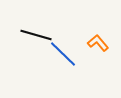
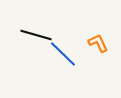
orange L-shape: rotated 15 degrees clockwise
